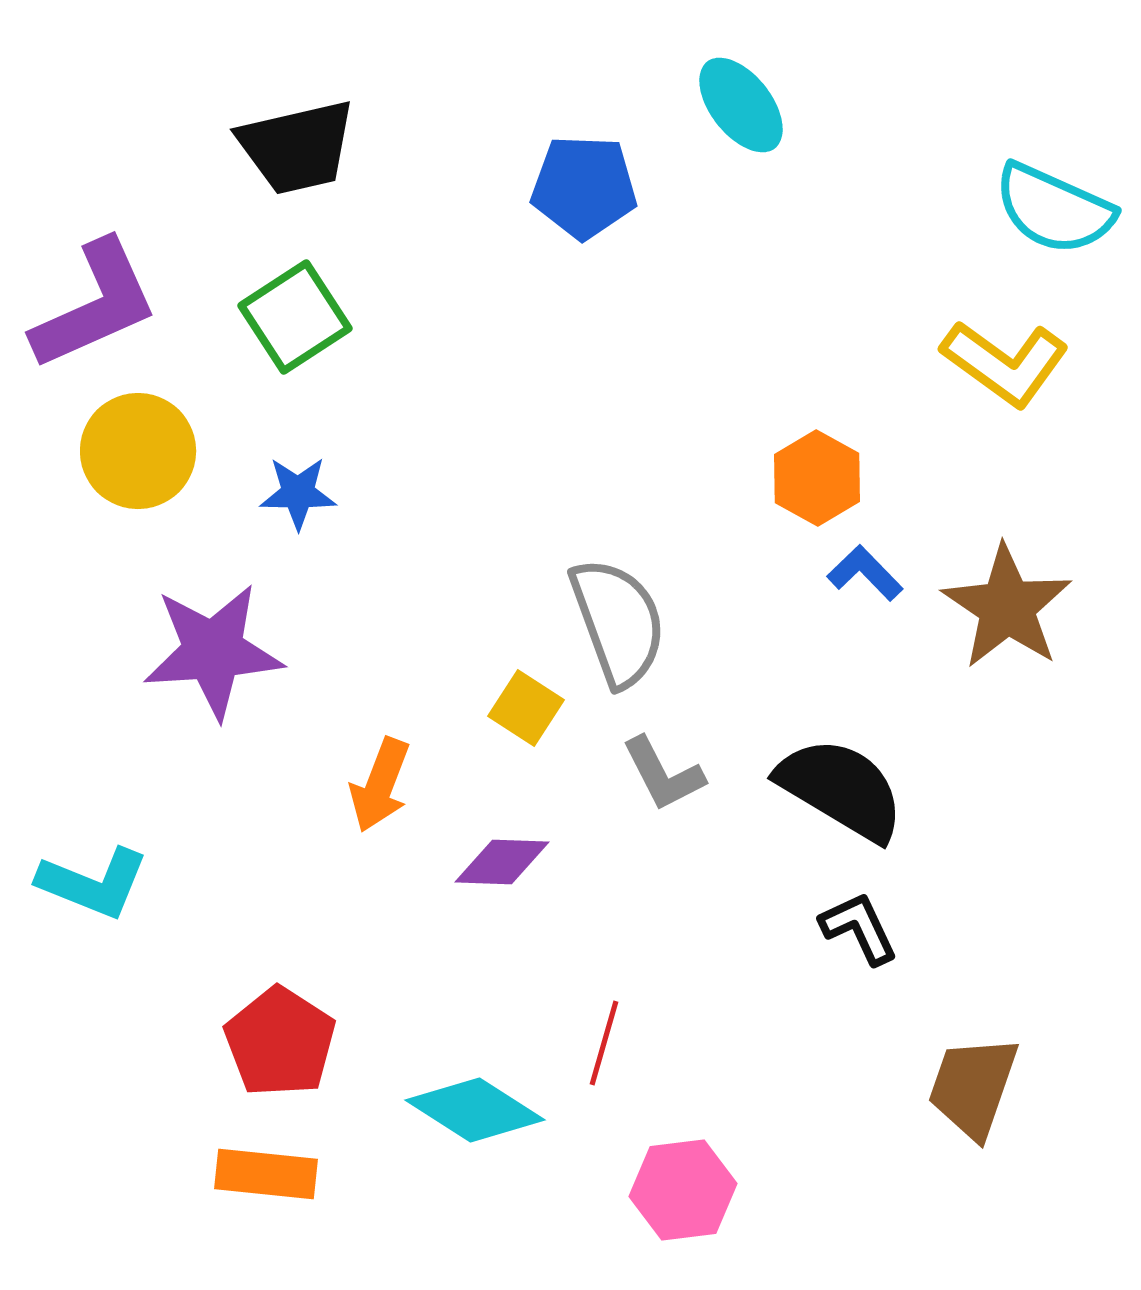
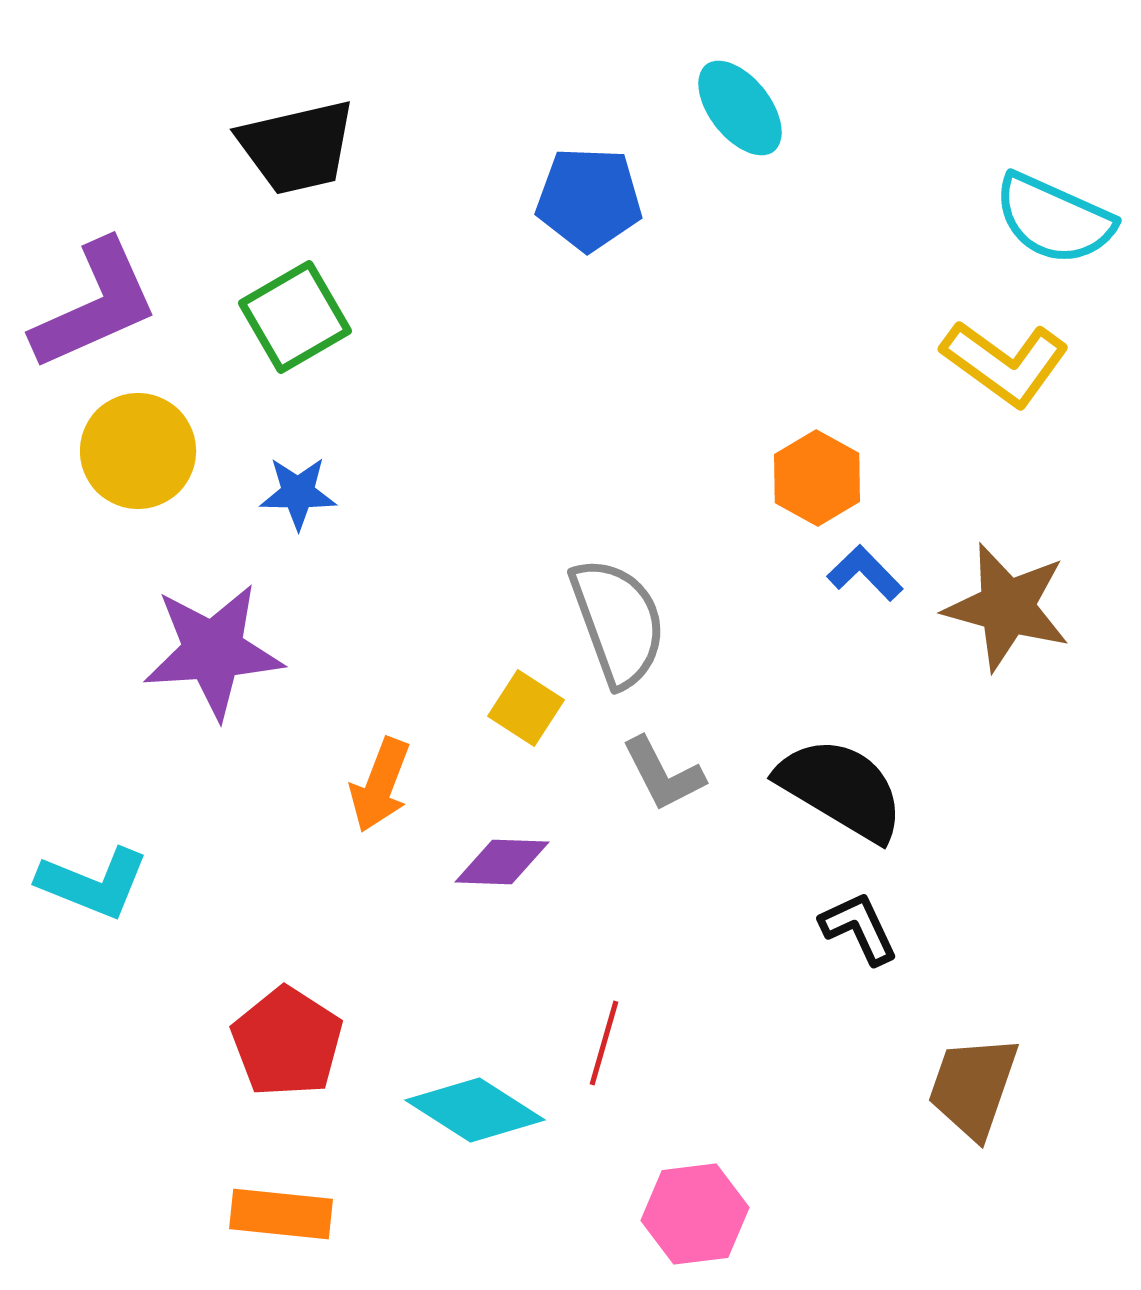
cyan ellipse: moved 1 px left, 3 px down
blue pentagon: moved 5 px right, 12 px down
cyan semicircle: moved 10 px down
green square: rotated 3 degrees clockwise
brown star: rotated 19 degrees counterclockwise
red pentagon: moved 7 px right
orange rectangle: moved 15 px right, 40 px down
pink hexagon: moved 12 px right, 24 px down
